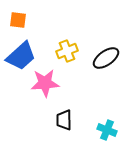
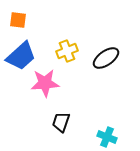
black trapezoid: moved 3 px left, 2 px down; rotated 20 degrees clockwise
cyan cross: moved 7 px down
